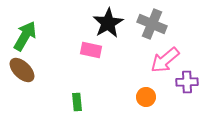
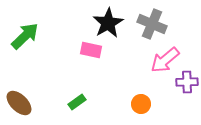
green arrow: rotated 16 degrees clockwise
brown ellipse: moved 3 px left, 33 px down
orange circle: moved 5 px left, 7 px down
green rectangle: rotated 60 degrees clockwise
